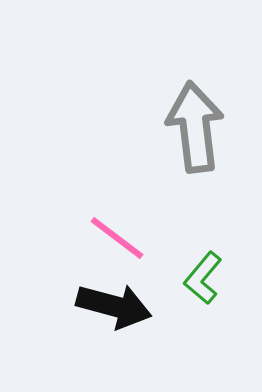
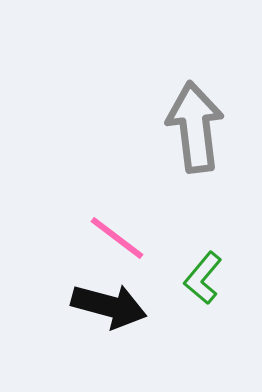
black arrow: moved 5 px left
